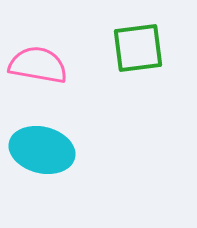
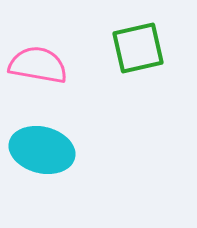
green square: rotated 6 degrees counterclockwise
